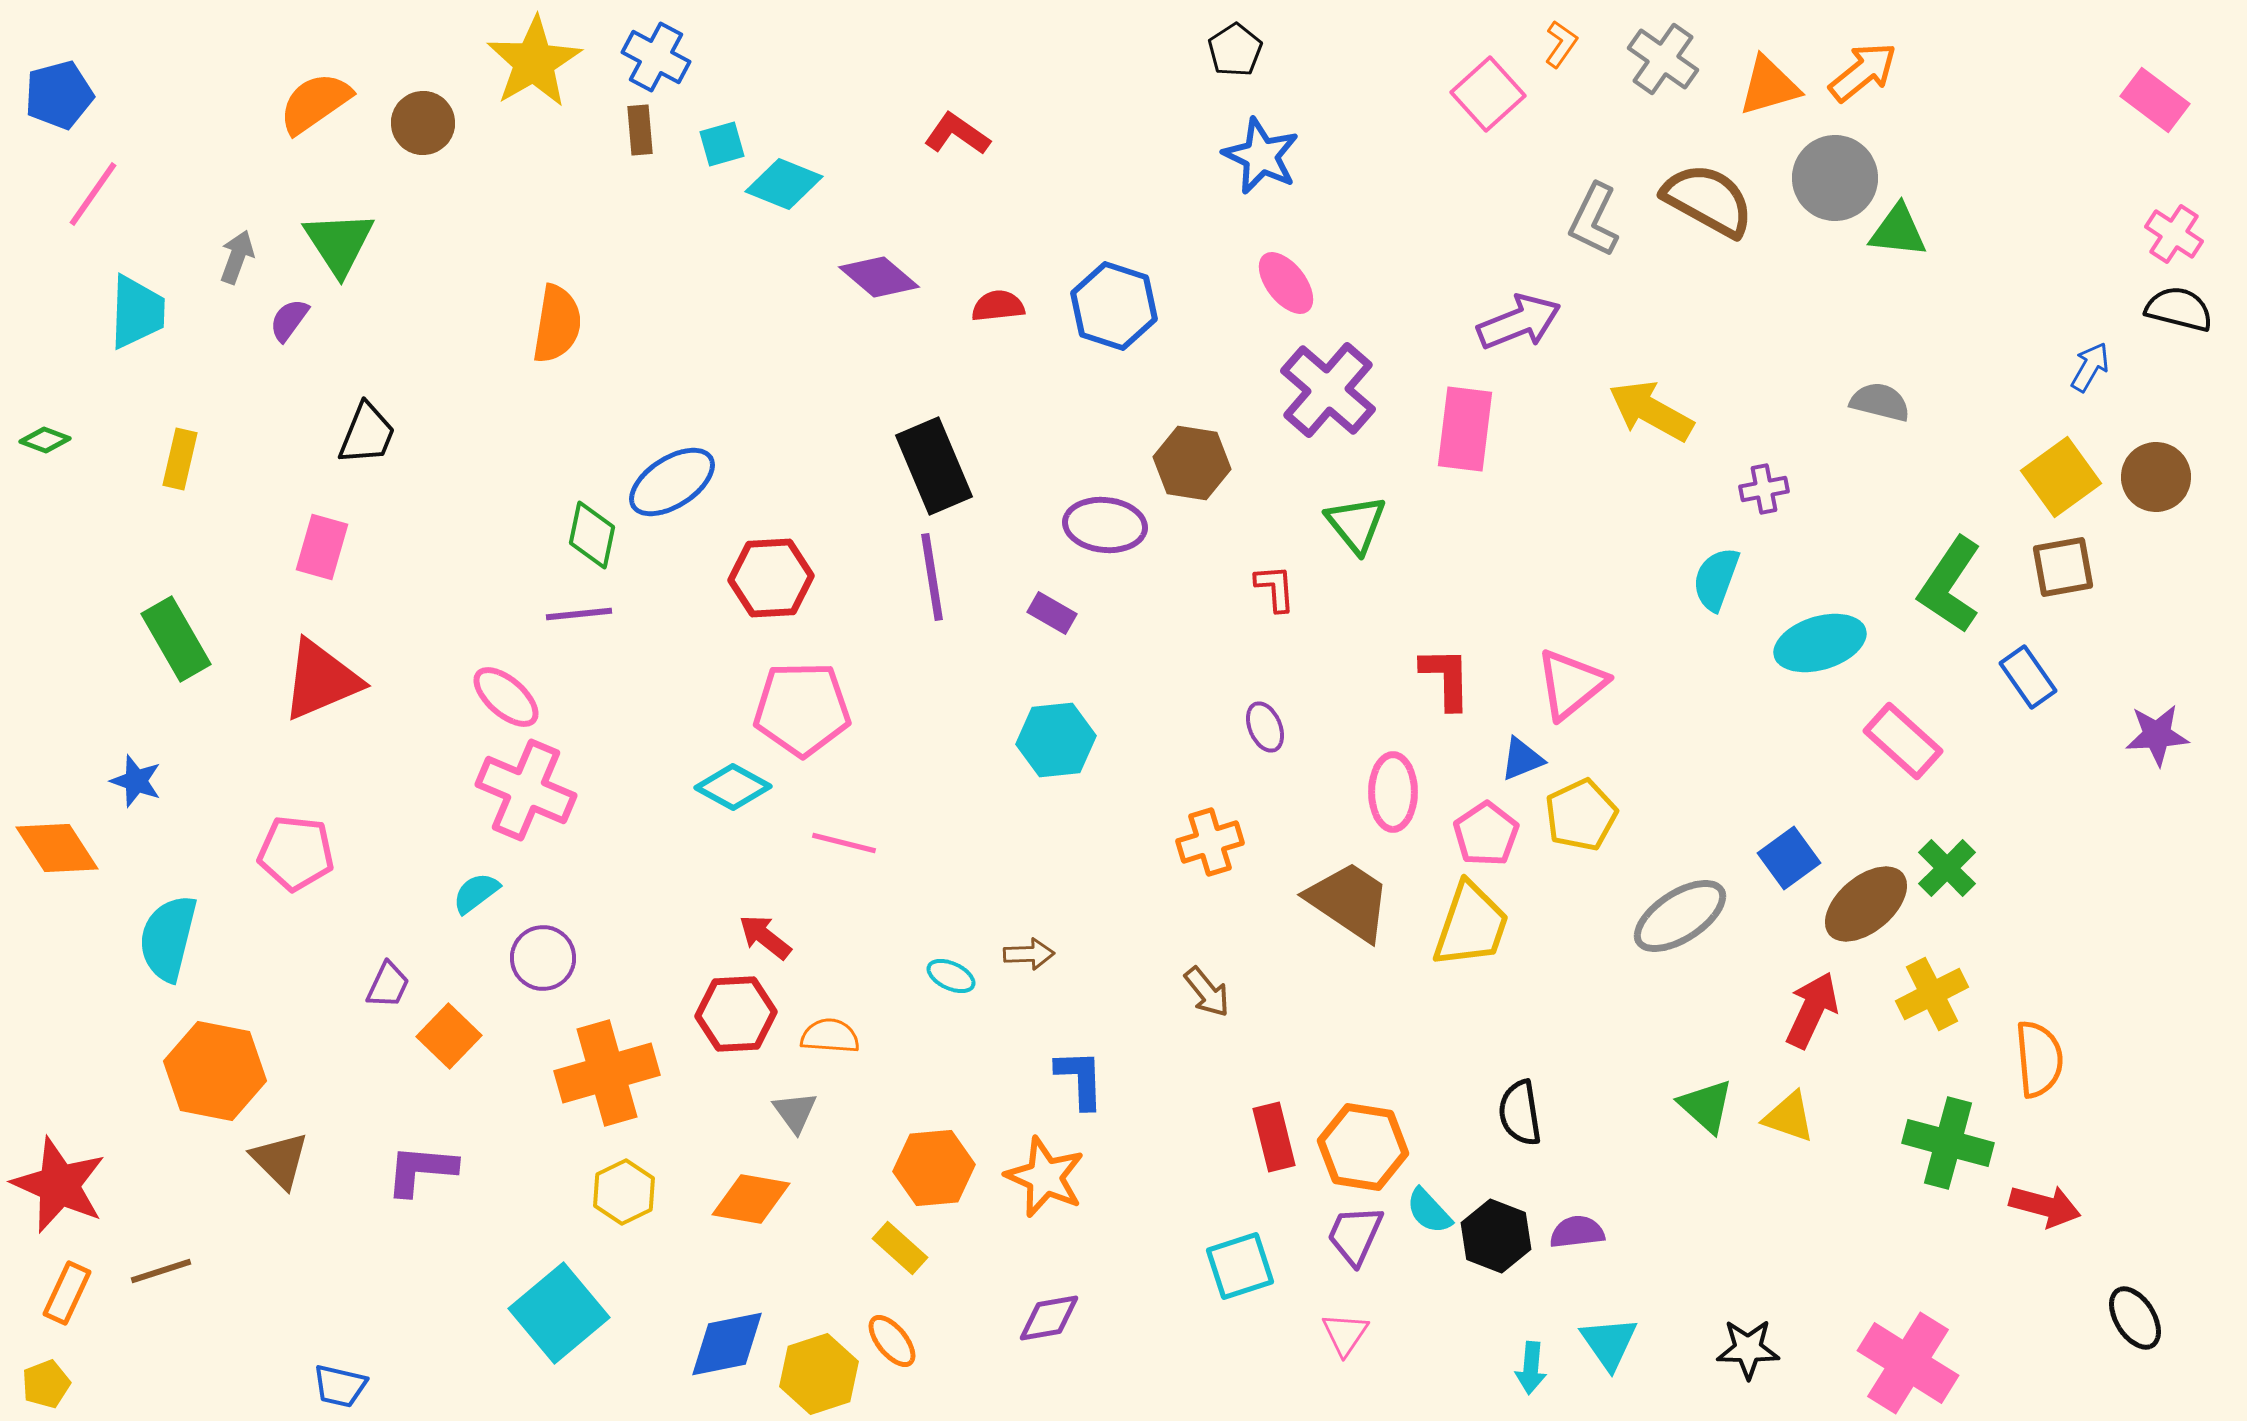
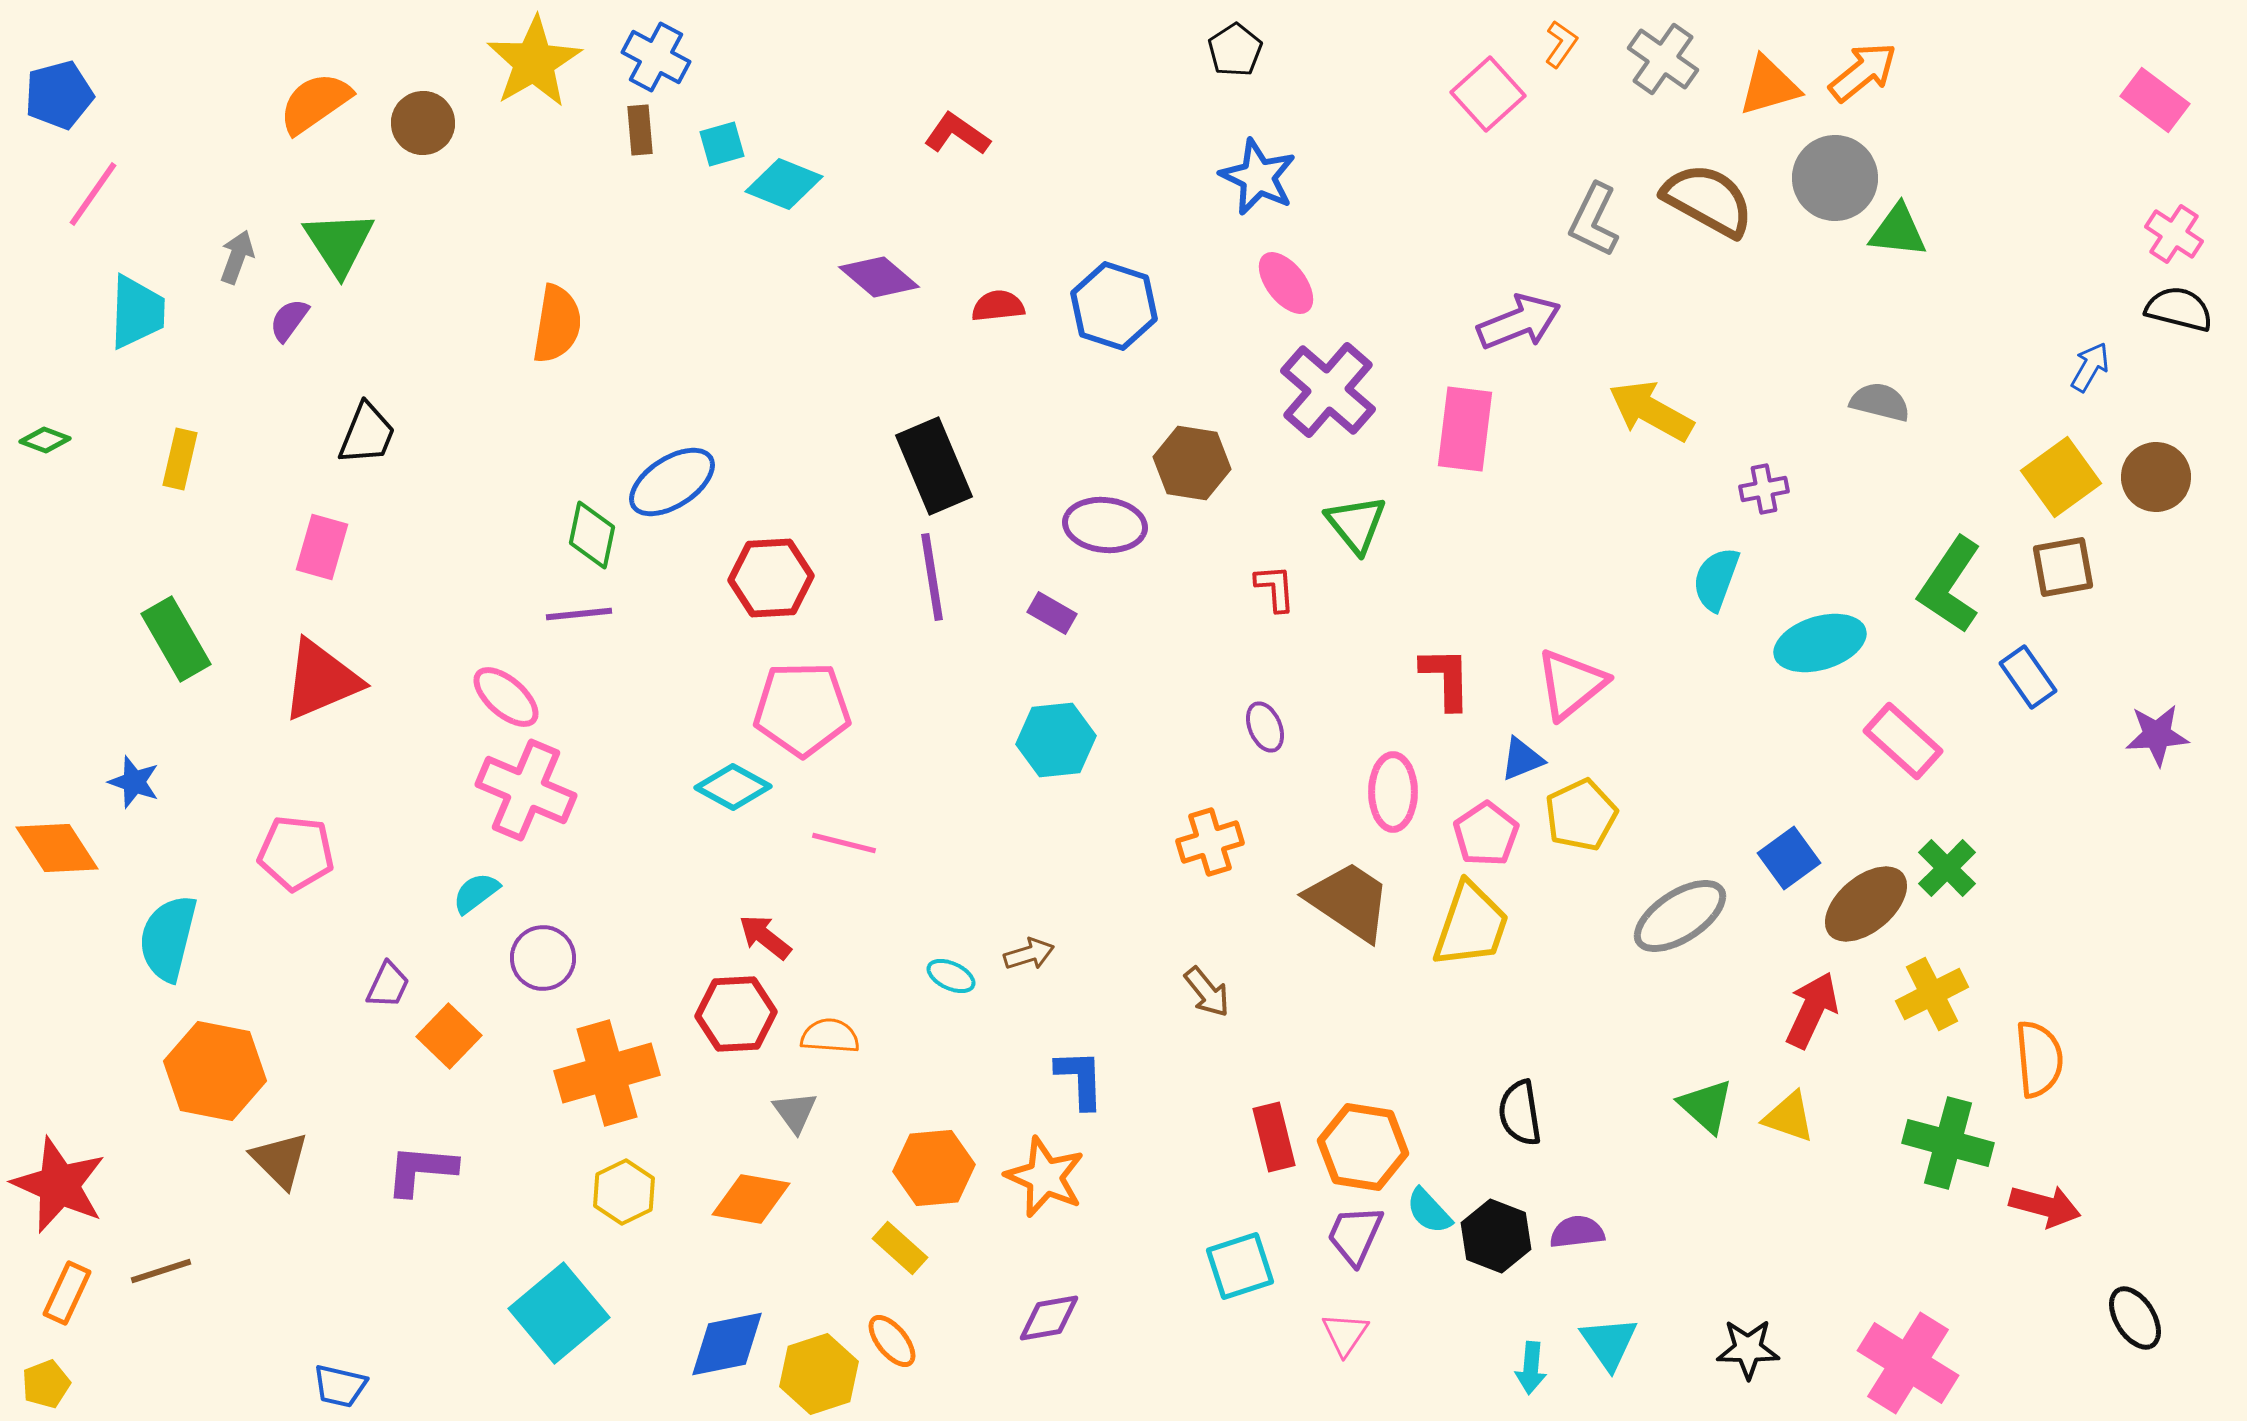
blue star at (1261, 156): moved 3 px left, 21 px down
blue star at (136, 781): moved 2 px left, 1 px down
brown arrow at (1029, 954): rotated 15 degrees counterclockwise
